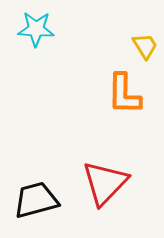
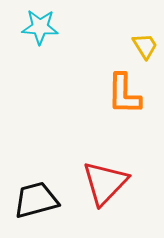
cyan star: moved 4 px right, 2 px up
